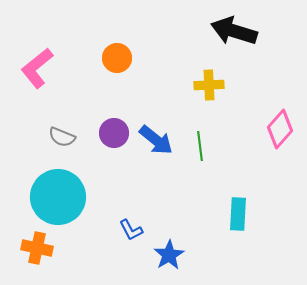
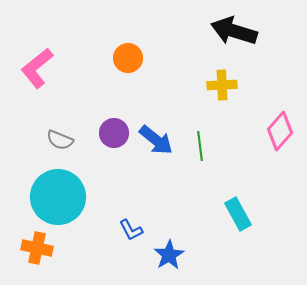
orange circle: moved 11 px right
yellow cross: moved 13 px right
pink diamond: moved 2 px down
gray semicircle: moved 2 px left, 3 px down
cyan rectangle: rotated 32 degrees counterclockwise
